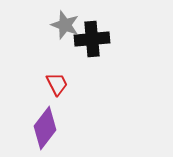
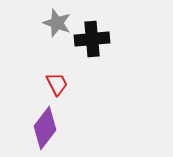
gray star: moved 8 px left, 2 px up
